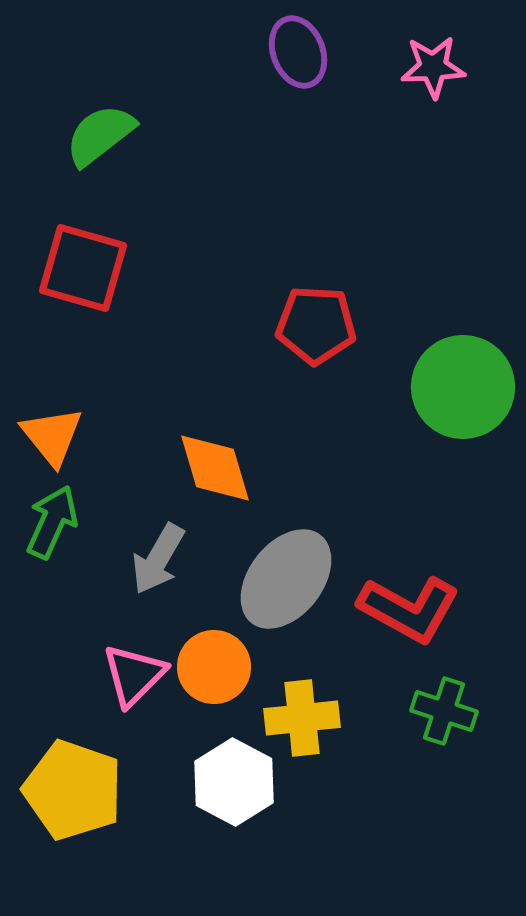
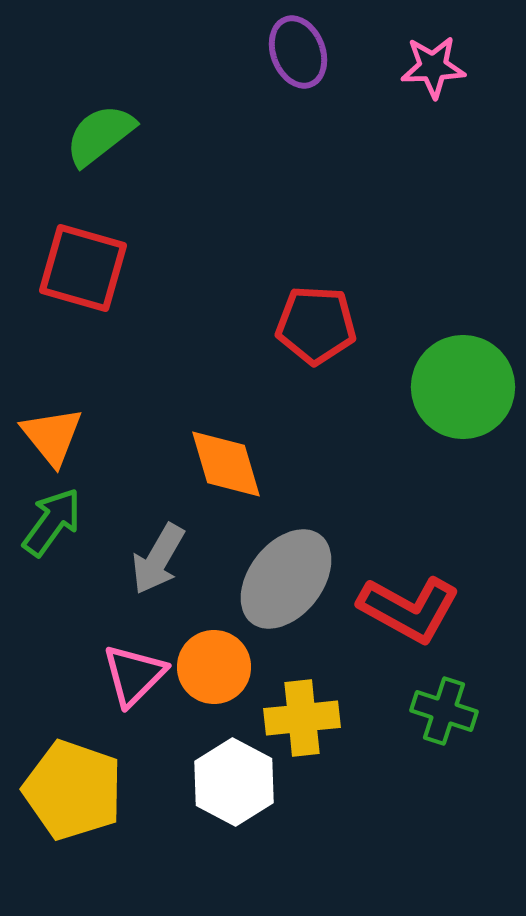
orange diamond: moved 11 px right, 4 px up
green arrow: rotated 12 degrees clockwise
